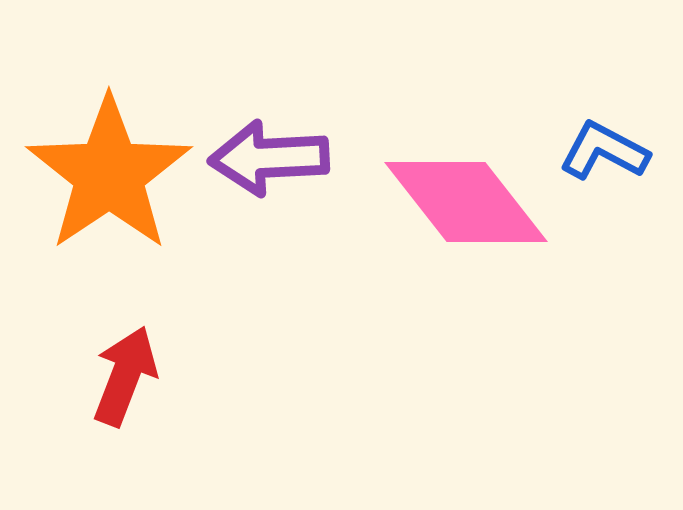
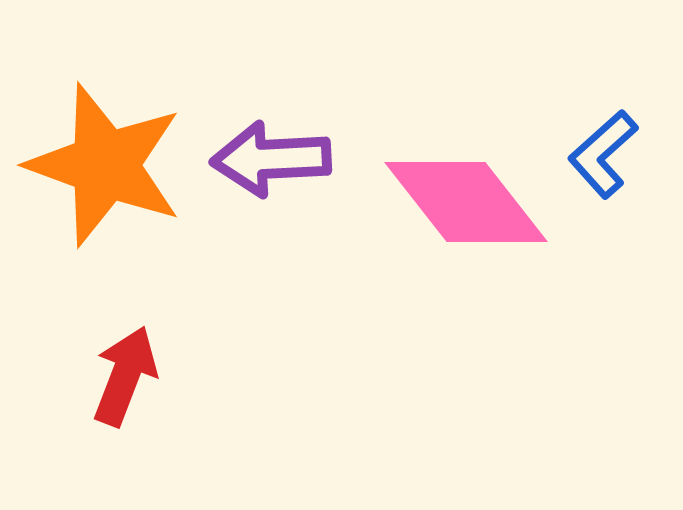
blue L-shape: moved 1 px left, 3 px down; rotated 70 degrees counterclockwise
purple arrow: moved 2 px right, 1 px down
orange star: moved 4 px left, 9 px up; rotated 18 degrees counterclockwise
